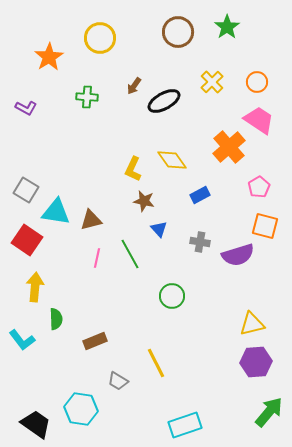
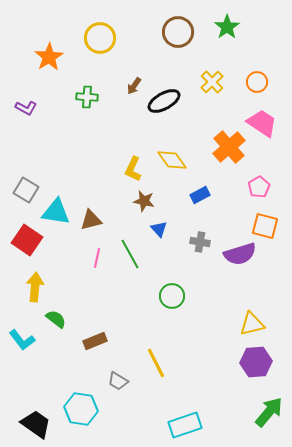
pink trapezoid: moved 3 px right, 3 px down
purple semicircle: moved 2 px right, 1 px up
green semicircle: rotated 50 degrees counterclockwise
